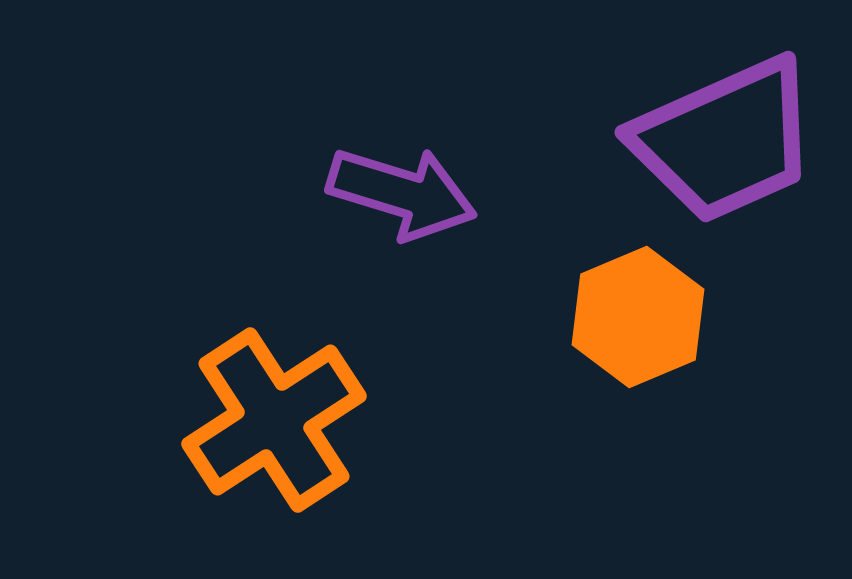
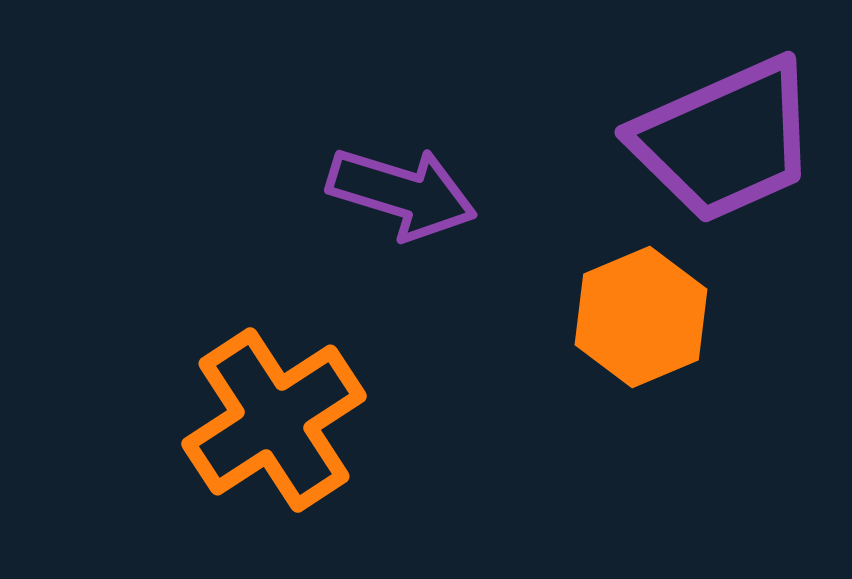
orange hexagon: moved 3 px right
